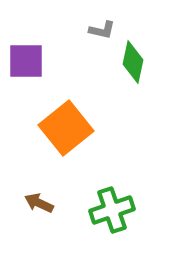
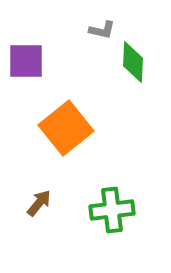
green diamond: rotated 9 degrees counterclockwise
brown arrow: rotated 104 degrees clockwise
green cross: rotated 12 degrees clockwise
